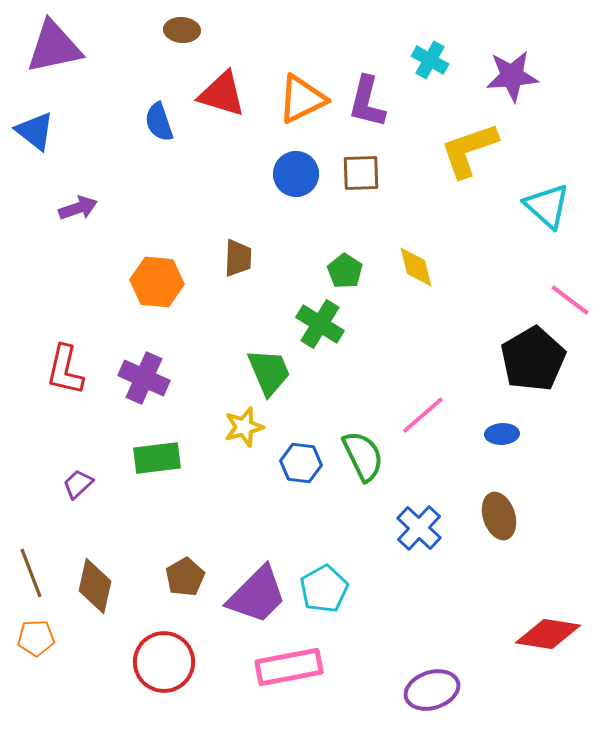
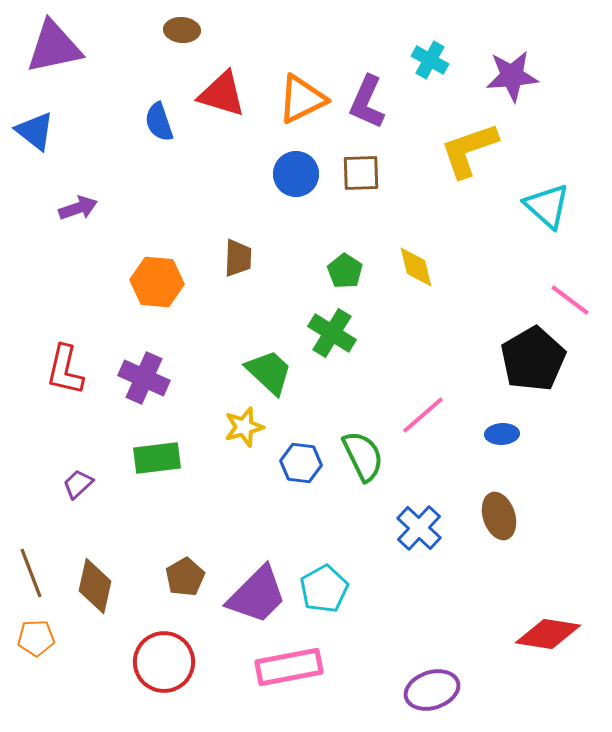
purple L-shape at (367, 102): rotated 10 degrees clockwise
green cross at (320, 324): moved 12 px right, 9 px down
green trapezoid at (269, 372): rotated 24 degrees counterclockwise
